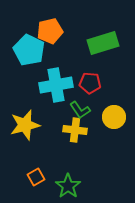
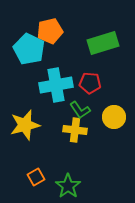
cyan pentagon: moved 1 px up
